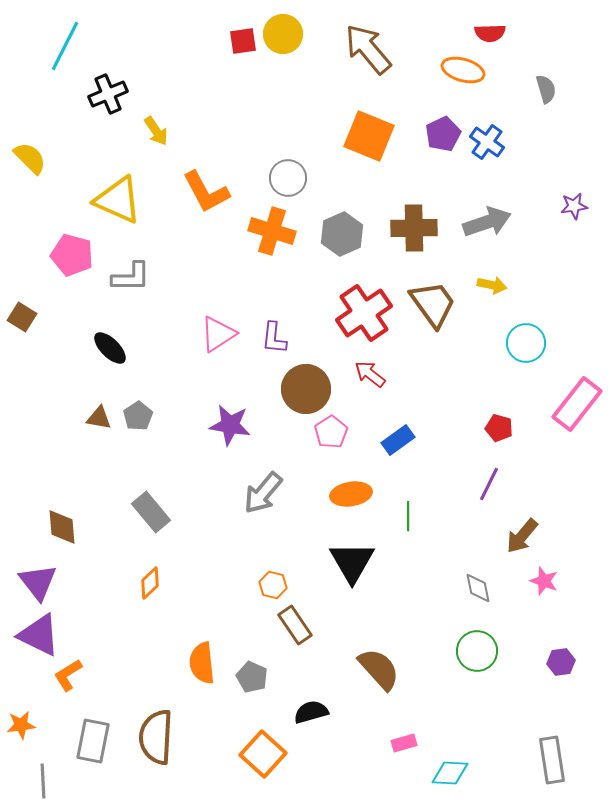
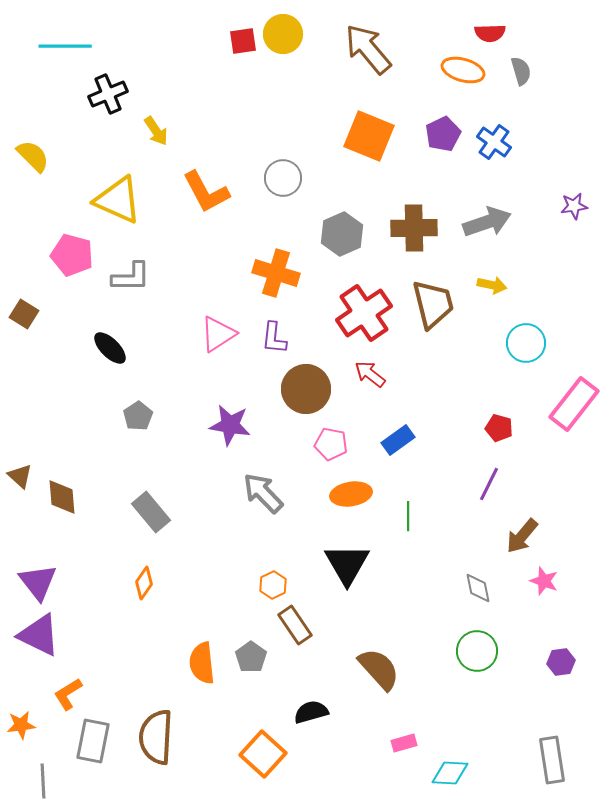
cyan line at (65, 46): rotated 63 degrees clockwise
gray semicircle at (546, 89): moved 25 px left, 18 px up
blue cross at (487, 142): moved 7 px right
yellow semicircle at (30, 158): moved 3 px right, 2 px up
gray circle at (288, 178): moved 5 px left
orange cross at (272, 231): moved 4 px right, 42 px down
brown trapezoid at (433, 304): rotated 22 degrees clockwise
brown square at (22, 317): moved 2 px right, 3 px up
pink rectangle at (577, 404): moved 3 px left
brown triangle at (99, 418): moved 79 px left, 58 px down; rotated 32 degrees clockwise
pink pentagon at (331, 432): moved 12 px down; rotated 28 degrees counterclockwise
gray arrow at (263, 493): rotated 96 degrees clockwise
brown diamond at (62, 527): moved 30 px up
black triangle at (352, 562): moved 5 px left, 2 px down
orange diamond at (150, 583): moved 6 px left; rotated 12 degrees counterclockwise
orange hexagon at (273, 585): rotated 20 degrees clockwise
orange L-shape at (68, 675): moved 19 px down
gray pentagon at (252, 677): moved 1 px left, 20 px up; rotated 12 degrees clockwise
